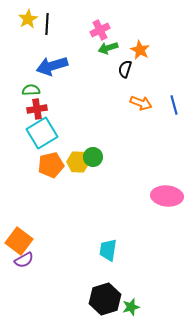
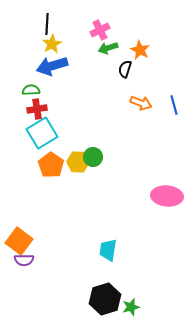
yellow star: moved 24 px right, 25 px down
orange pentagon: rotated 25 degrees counterclockwise
purple semicircle: rotated 30 degrees clockwise
